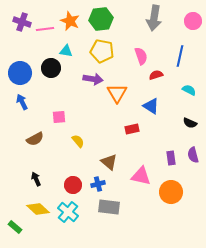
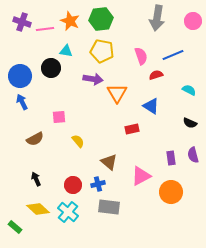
gray arrow: moved 3 px right
blue line: moved 7 px left, 1 px up; rotated 55 degrees clockwise
blue circle: moved 3 px down
pink triangle: rotated 40 degrees counterclockwise
